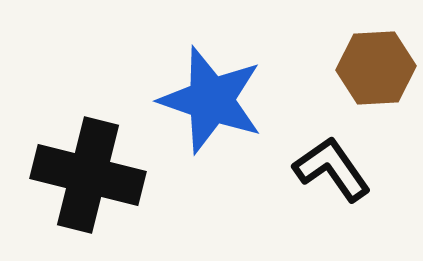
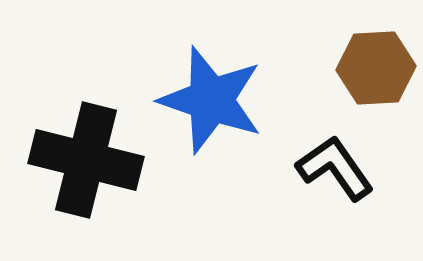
black L-shape: moved 3 px right, 1 px up
black cross: moved 2 px left, 15 px up
